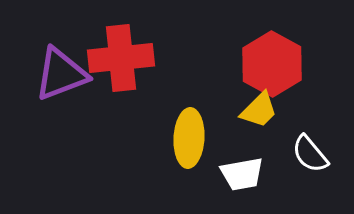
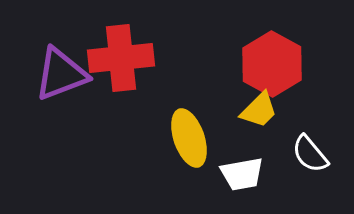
yellow ellipse: rotated 22 degrees counterclockwise
